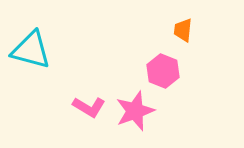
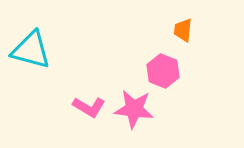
pink star: moved 1 px left, 2 px up; rotated 27 degrees clockwise
